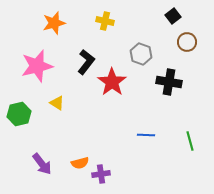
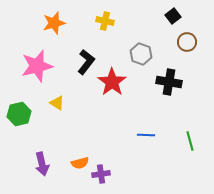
purple arrow: rotated 25 degrees clockwise
